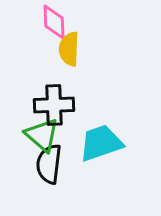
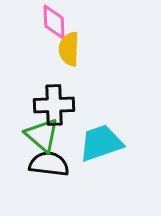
black semicircle: rotated 90 degrees clockwise
